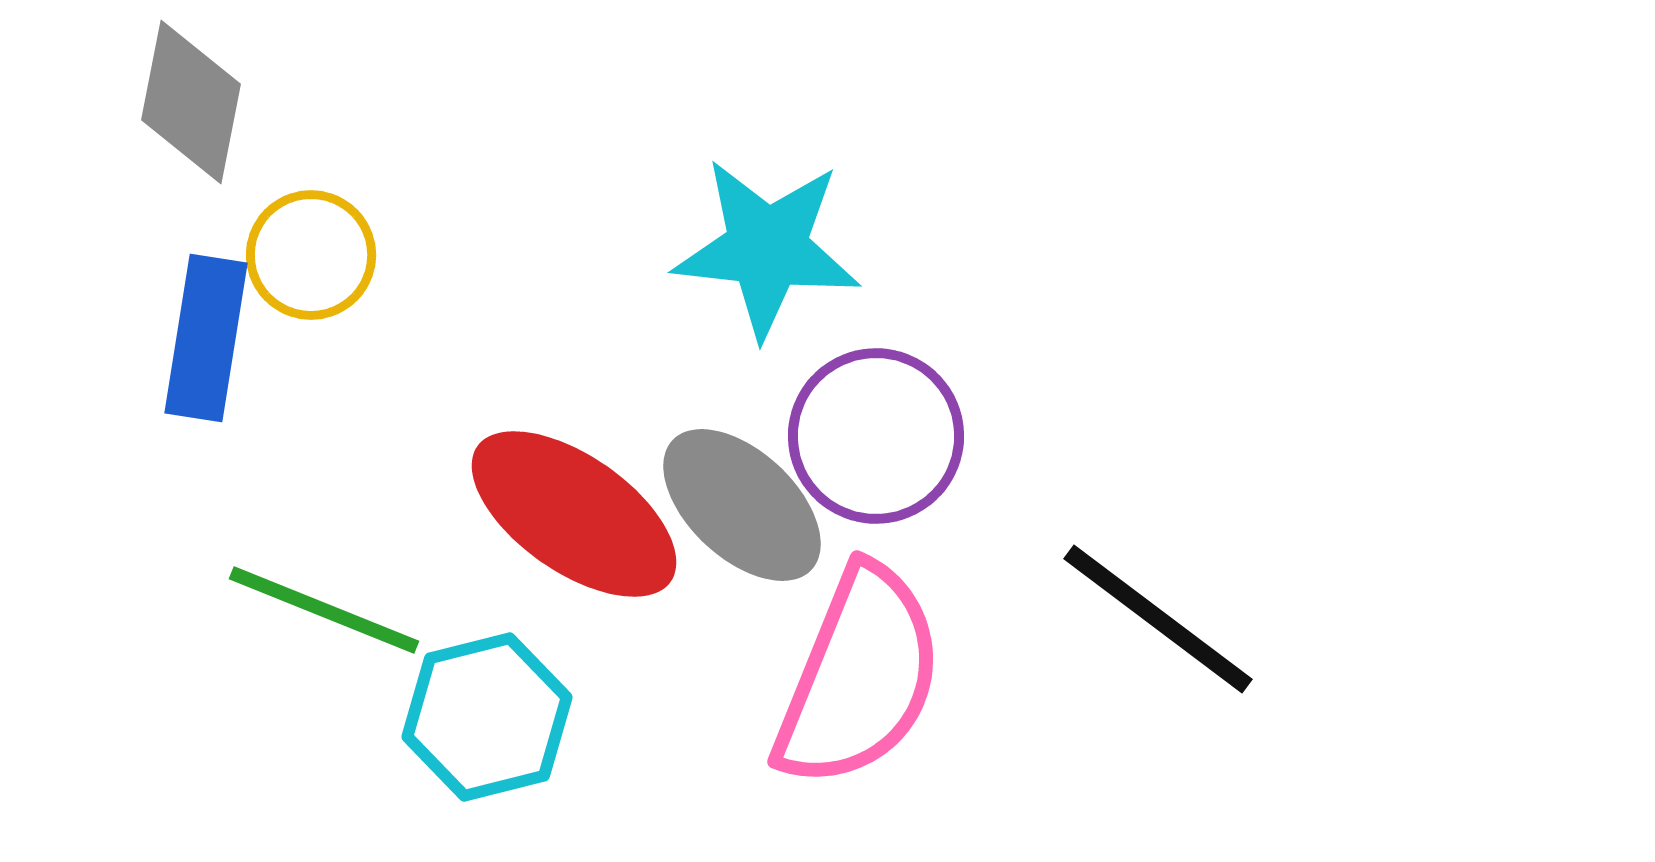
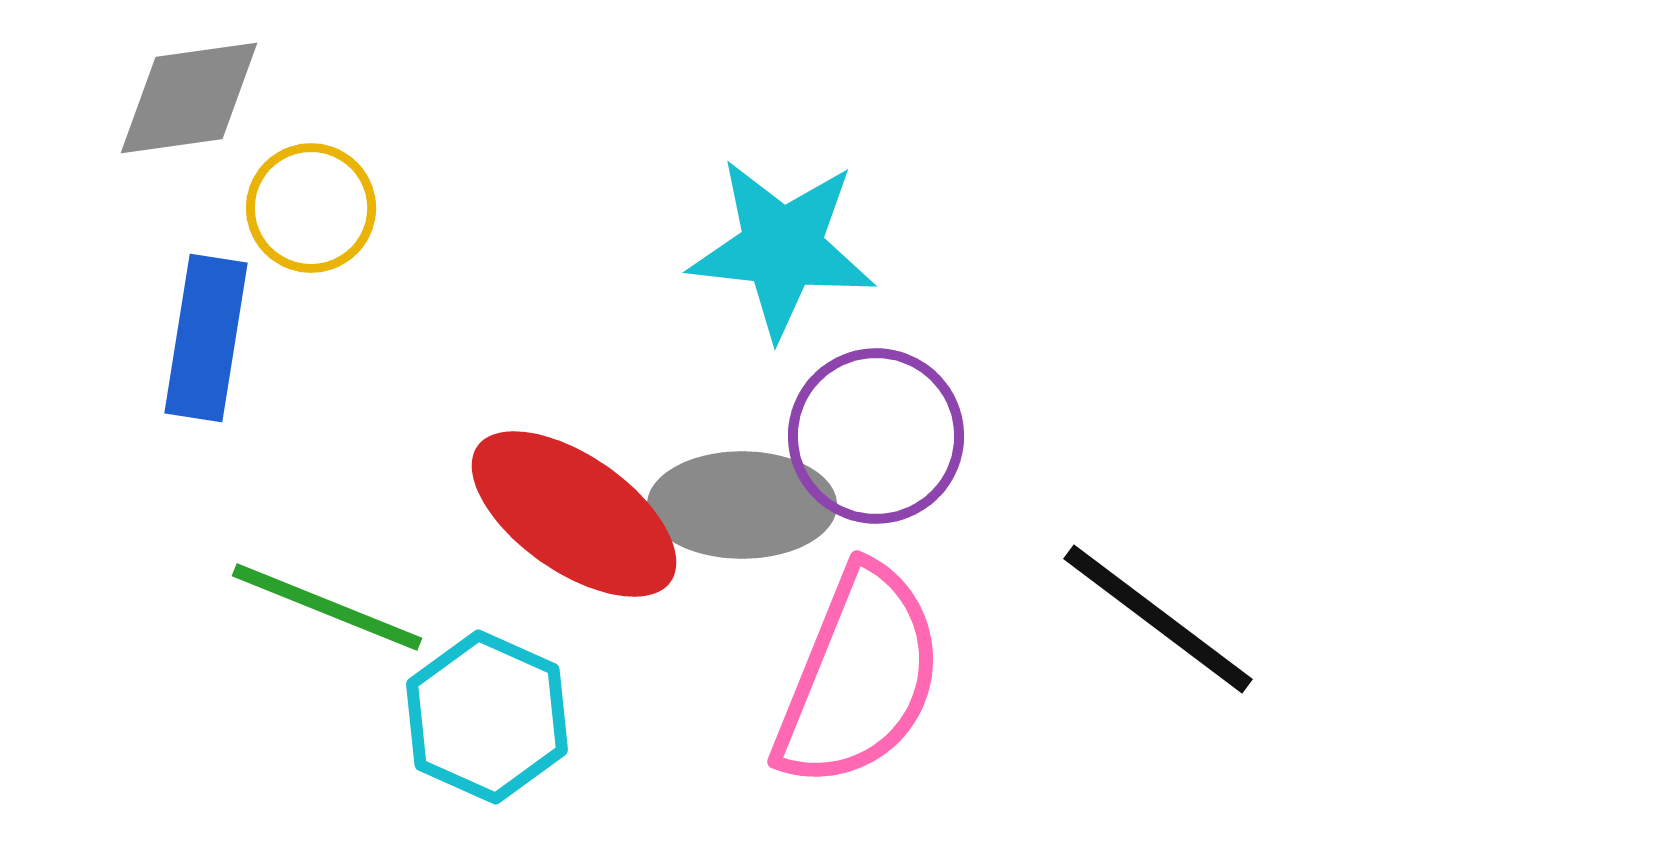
gray diamond: moved 2 px left, 4 px up; rotated 71 degrees clockwise
cyan star: moved 15 px right
yellow circle: moved 47 px up
gray ellipse: rotated 43 degrees counterclockwise
green line: moved 3 px right, 3 px up
cyan hexagon: rotated 22 degrees counterclockwise
